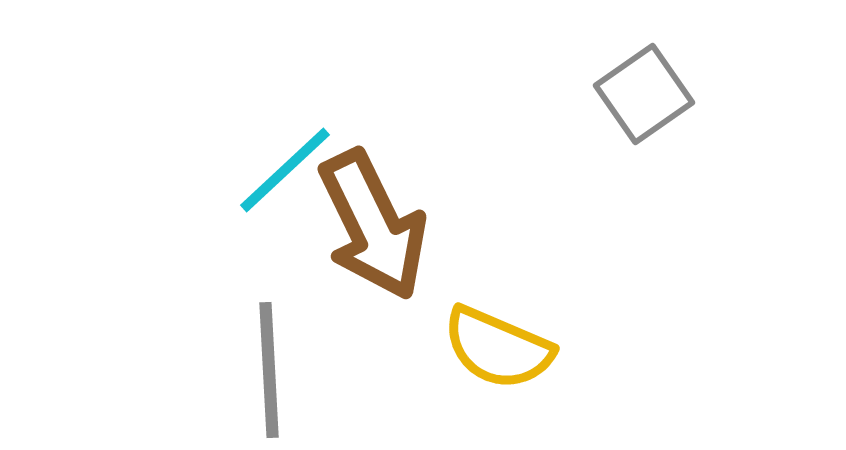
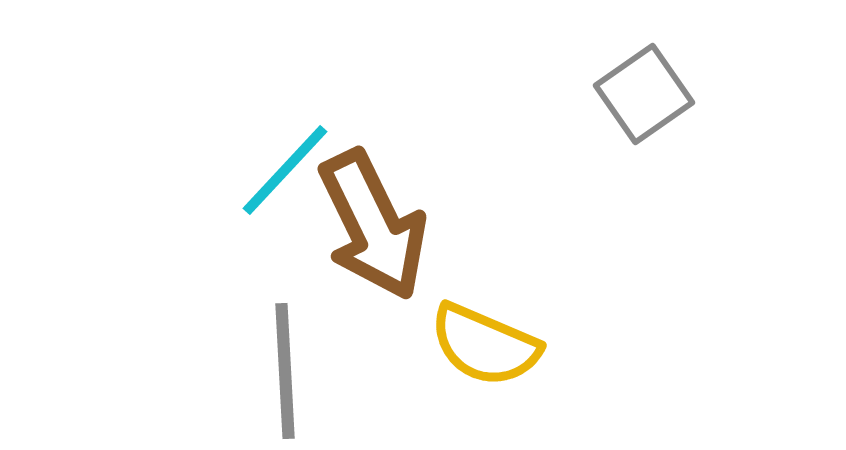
cyan line: rotated 4 degrees counterclockwise
yellow semicircle: moved 13 px left, 3 px up
gray line: moved 16 px right, 1 px down
